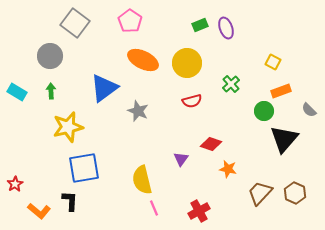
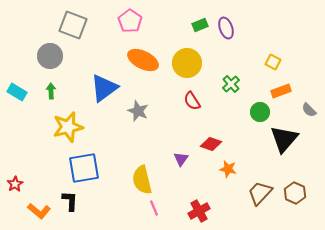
gray square: moved 2 px left, 2 px down; rotated 16 degrees counterclockwise
red semicircle: rotated 72 degrees clockwise
green circle: moved 4 px left, 1 px down
